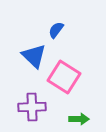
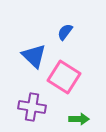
blue semicircle: moved 9 px right, 2 px down
purple cross: rotated 12 degrees clockwise
